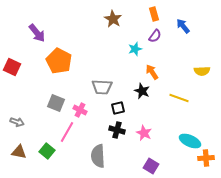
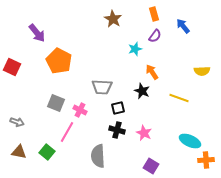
green square: moved 1 px down
orange cross: moved 2 px down
